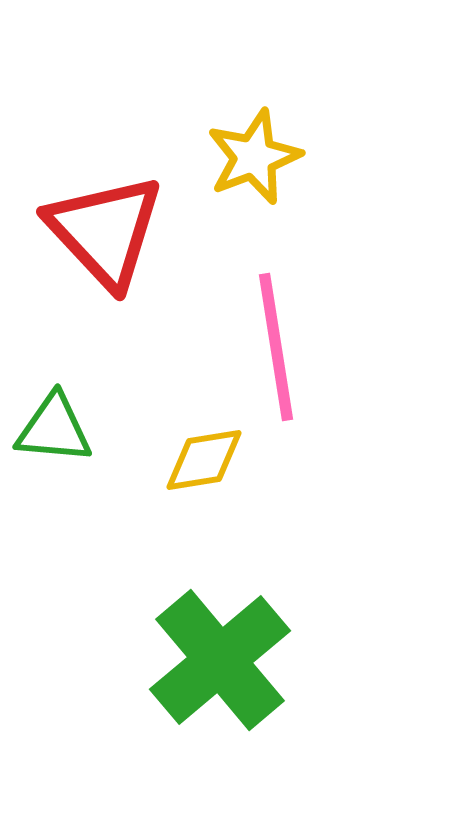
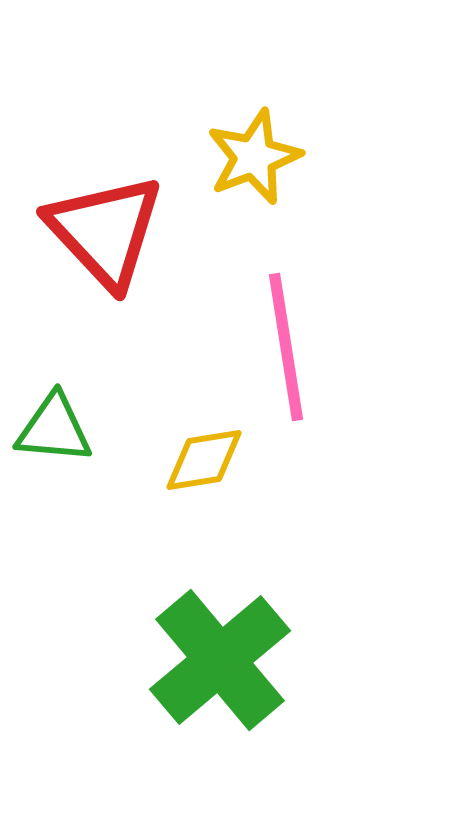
pink line: moved 10 px right
